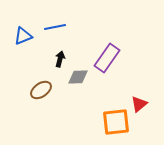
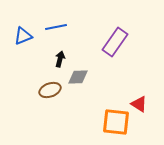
blue line: moved 1 px right
purple rectangle: moved 8 px right, 16 px up
brown ellipse: moved 9 px right; rotated 15 degrees clockwise
red triangle: rotated 48 degrees counterclockwise
orange square: rotated 12 degrees clockwise
